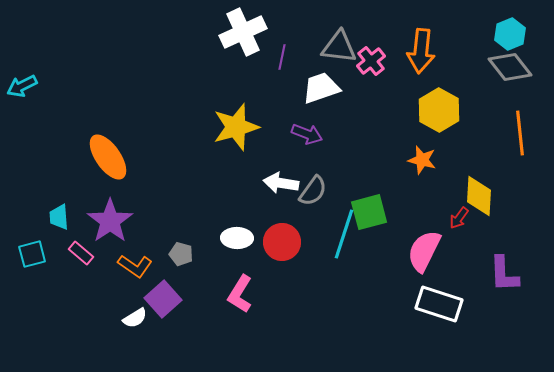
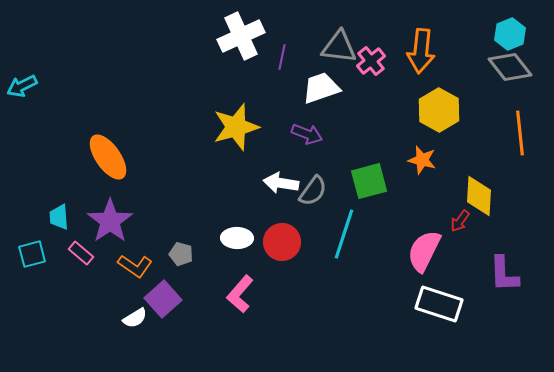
white cross: moved 2 px left, 4 px down
green square: moved 31 px up
red arrow: moved 1 px right, 3 px down
pink L-shape: rotated 9 degrees clockwise
